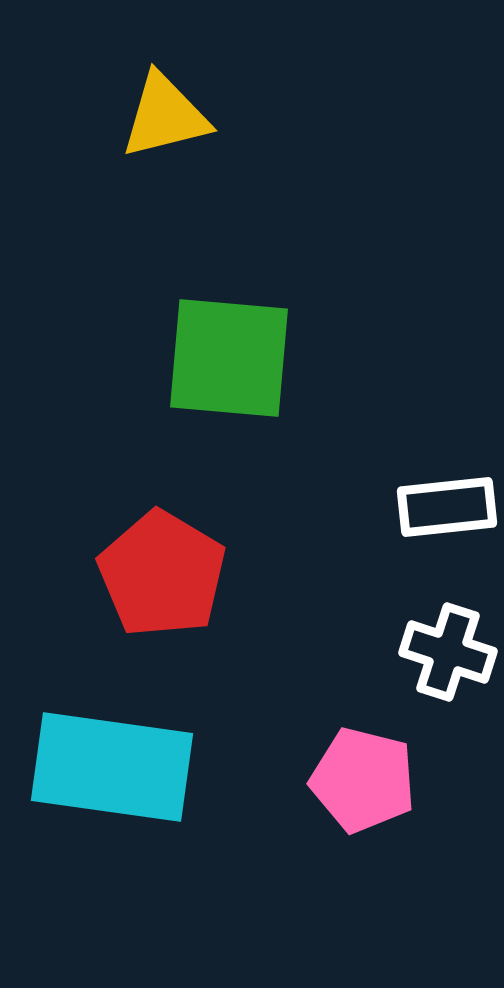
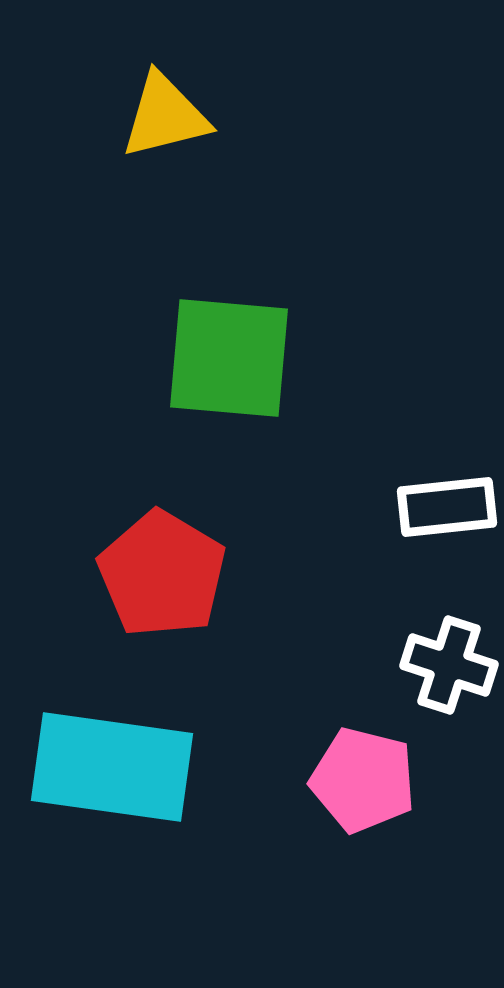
white cross: moved 1 px right, 13 px down
